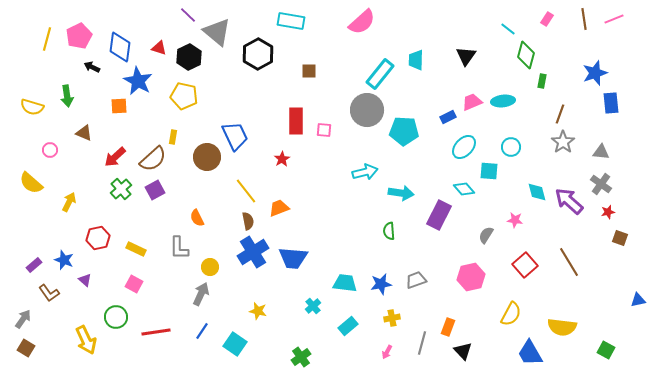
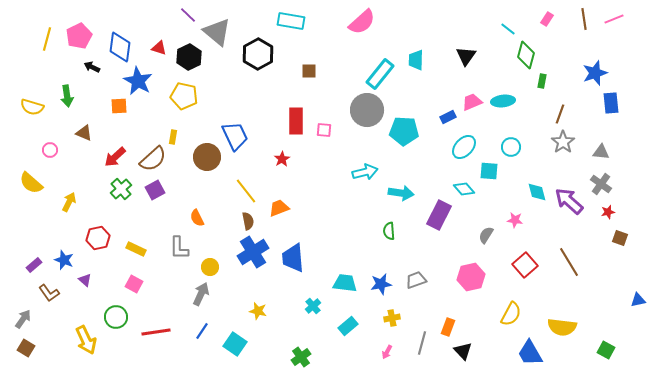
blue trapezoid at (293, 258): rotated 80 degrees clockwise
